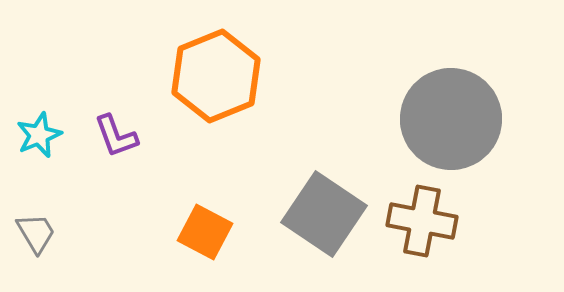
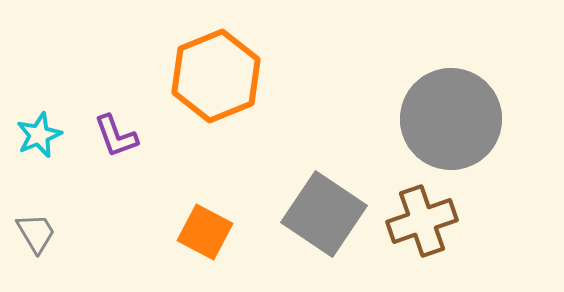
brown cross: rotated 30 degrees counterclockwise
